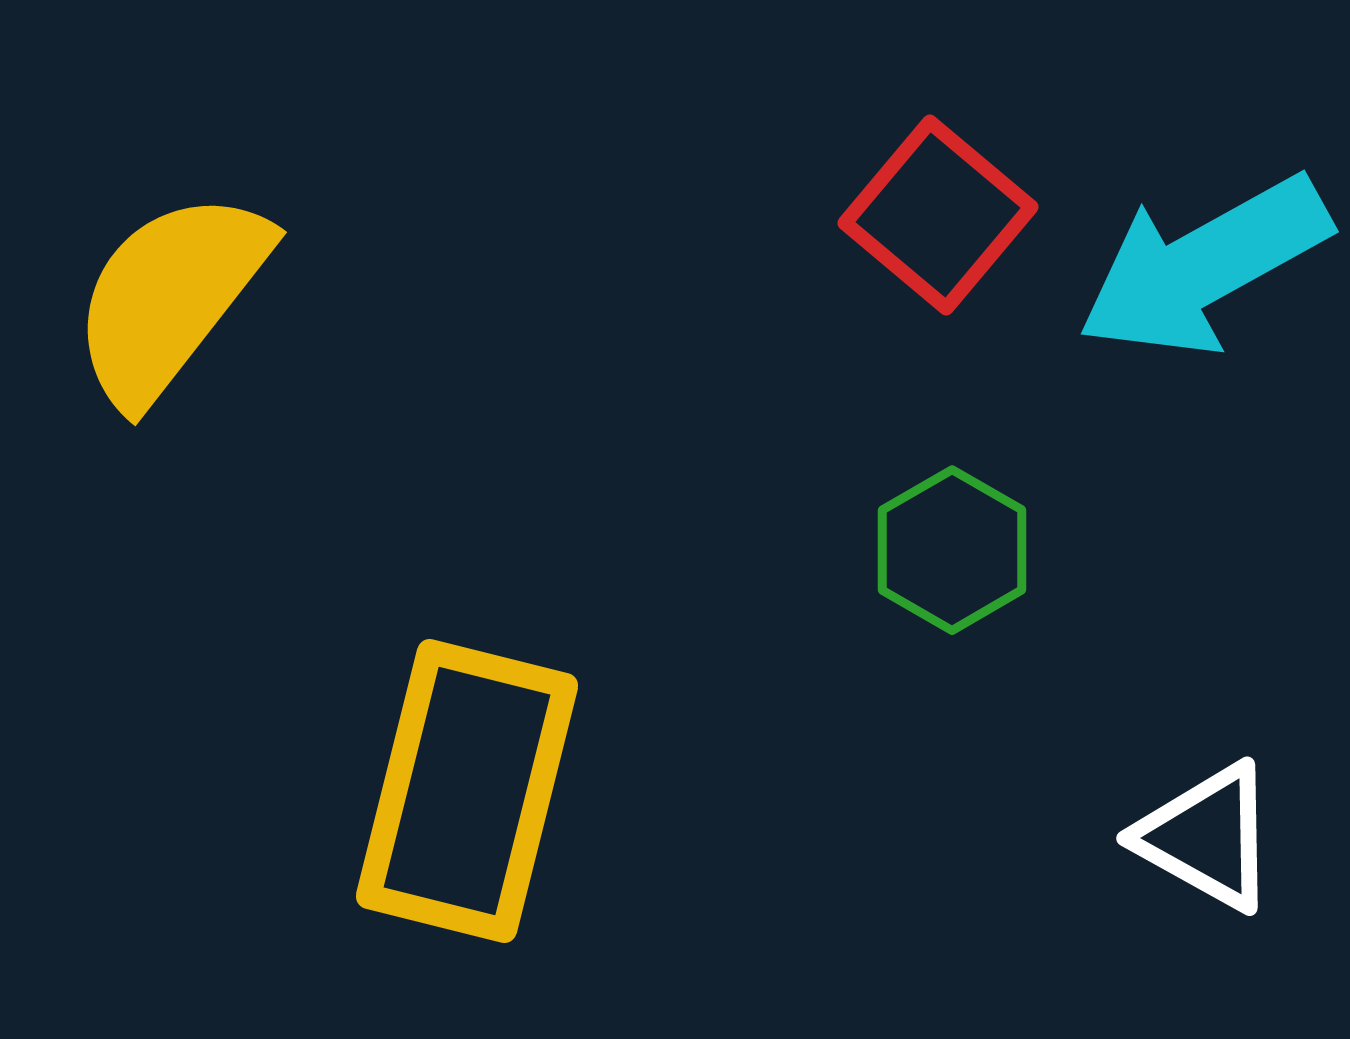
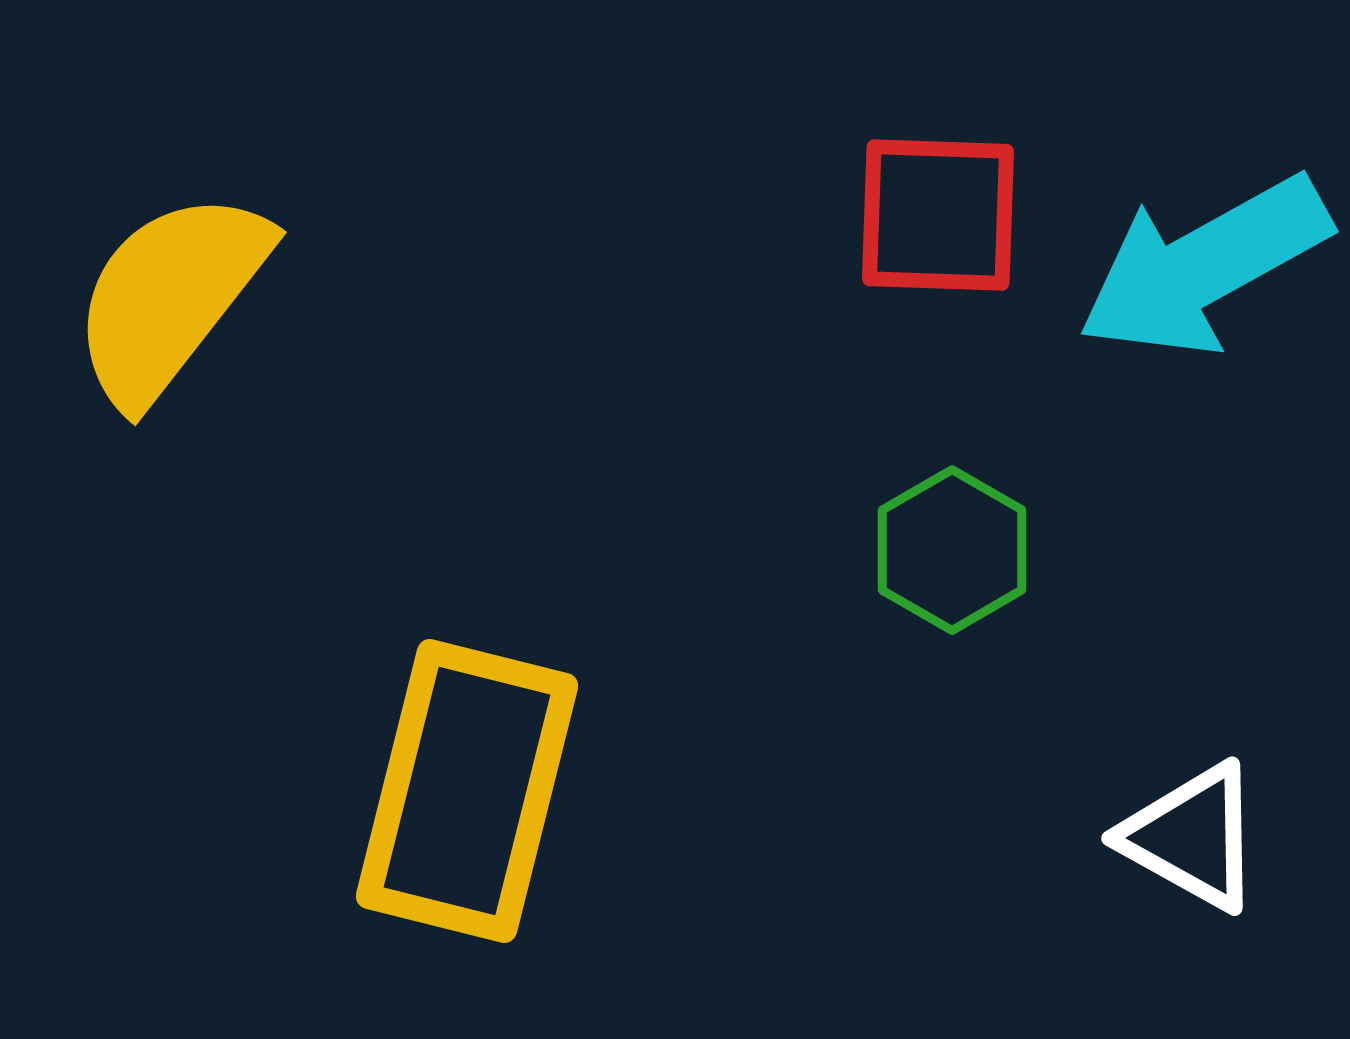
red square: rotated 38 degrees counterclockwise
white triangle: moved 15 px left
